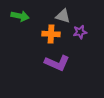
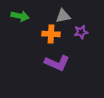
gray triangle: rotated 28 degrees counterclockwise
purple star: moved 1 px right
